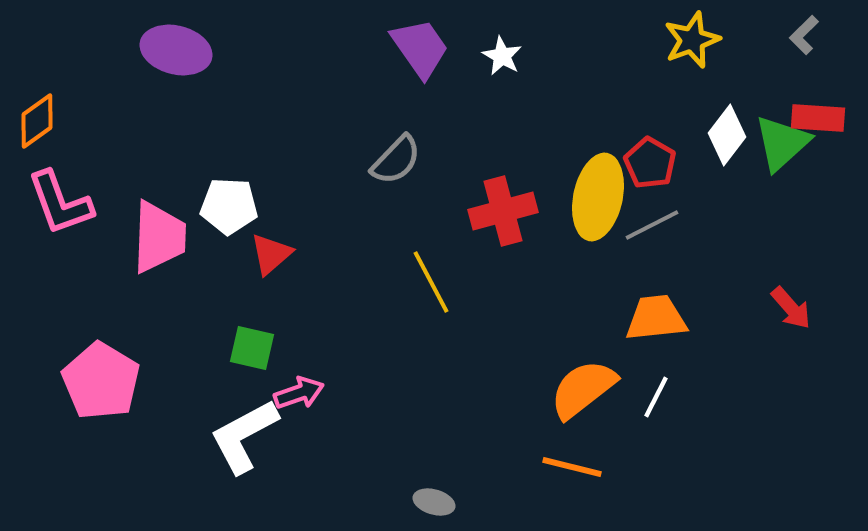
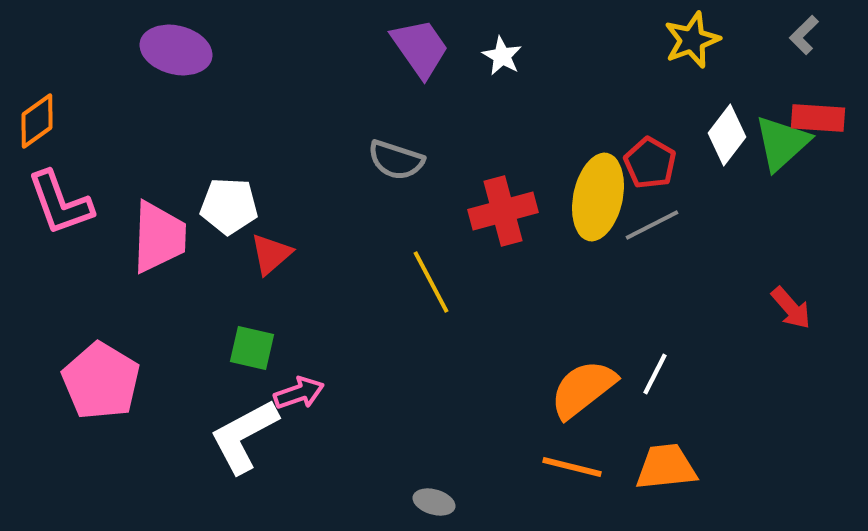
gray semicircle: rotated 64 degrees clockwise
orange trapezoid: moved 10 px right, 149 px down
white line: moved 1 px left, 23 px up
